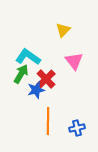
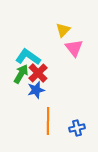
pink triangle: moved 13 px up
red cross: moved 8 px left, 6 px up
